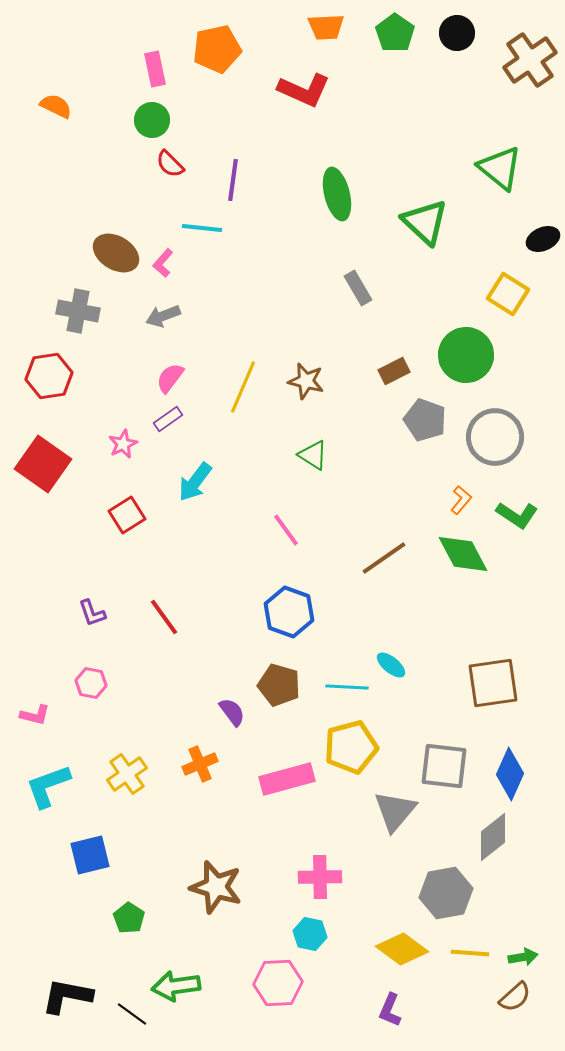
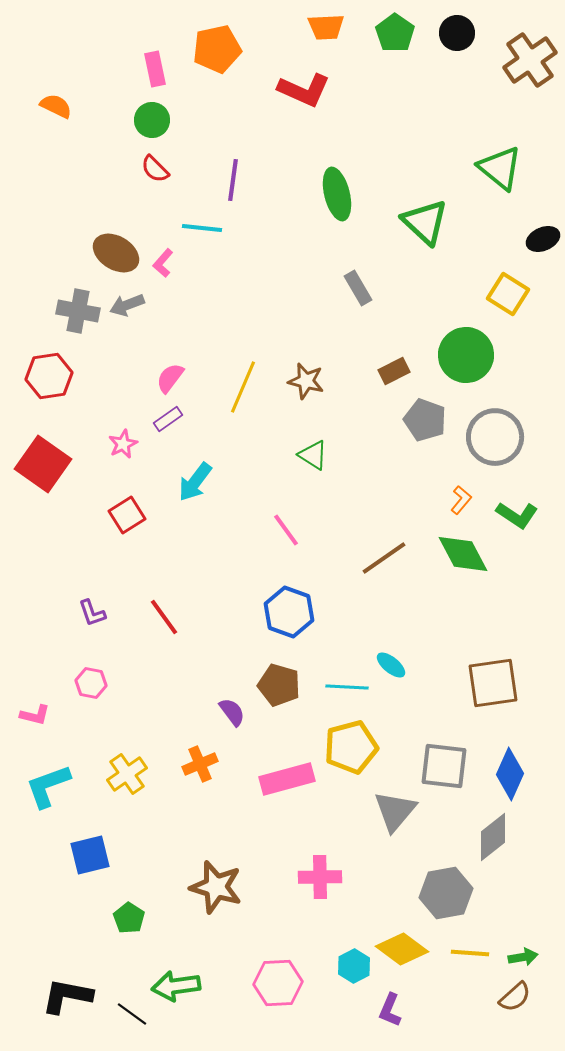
red semicircle at (170, 164): moved 15 px left, 5 px down
gray arrow at (163, 316): moved 36 px left, 11 px up
cyan hexagon at (310, 934): moved 44 px right, 32 px down; rotated 20 degrees clockwise
